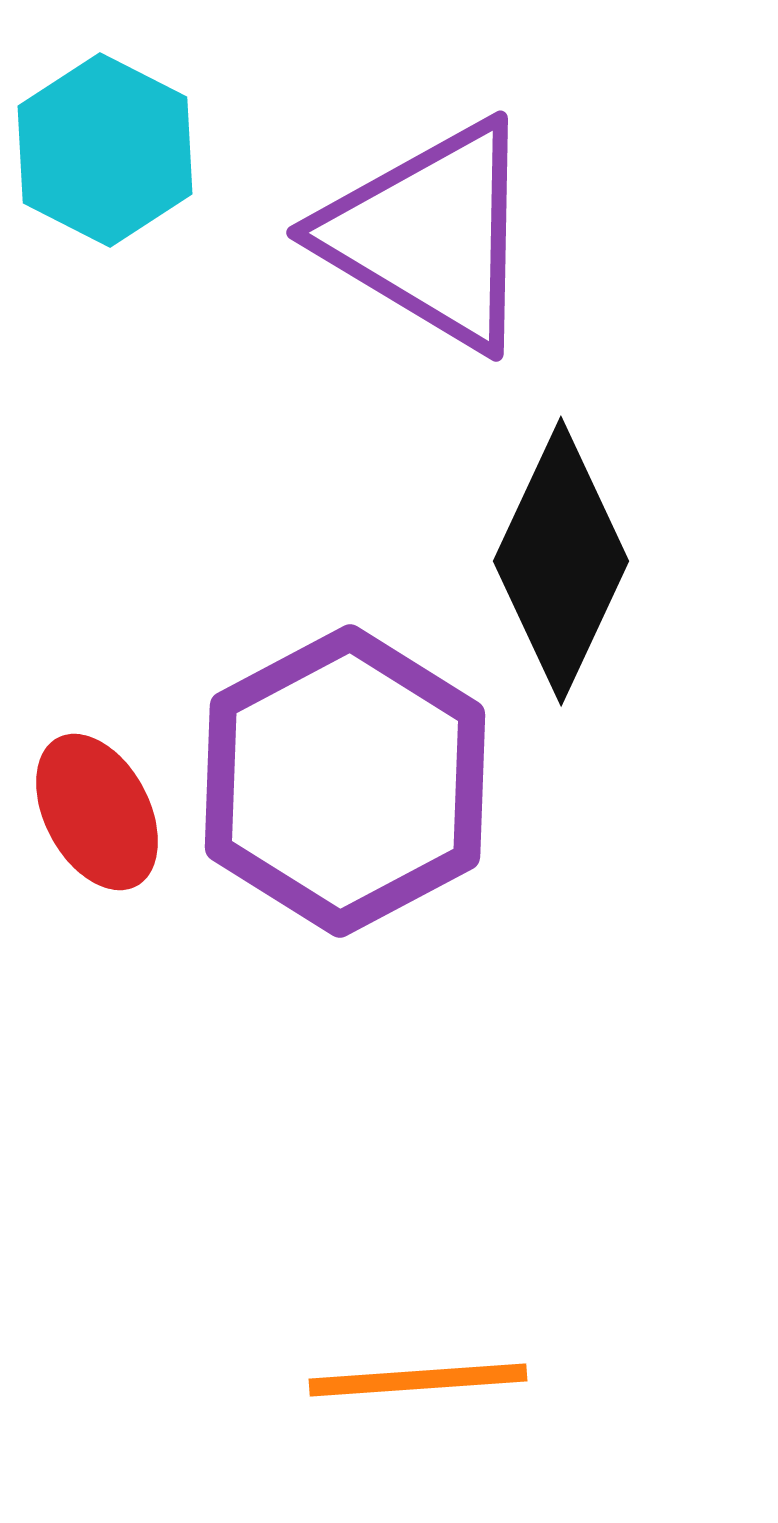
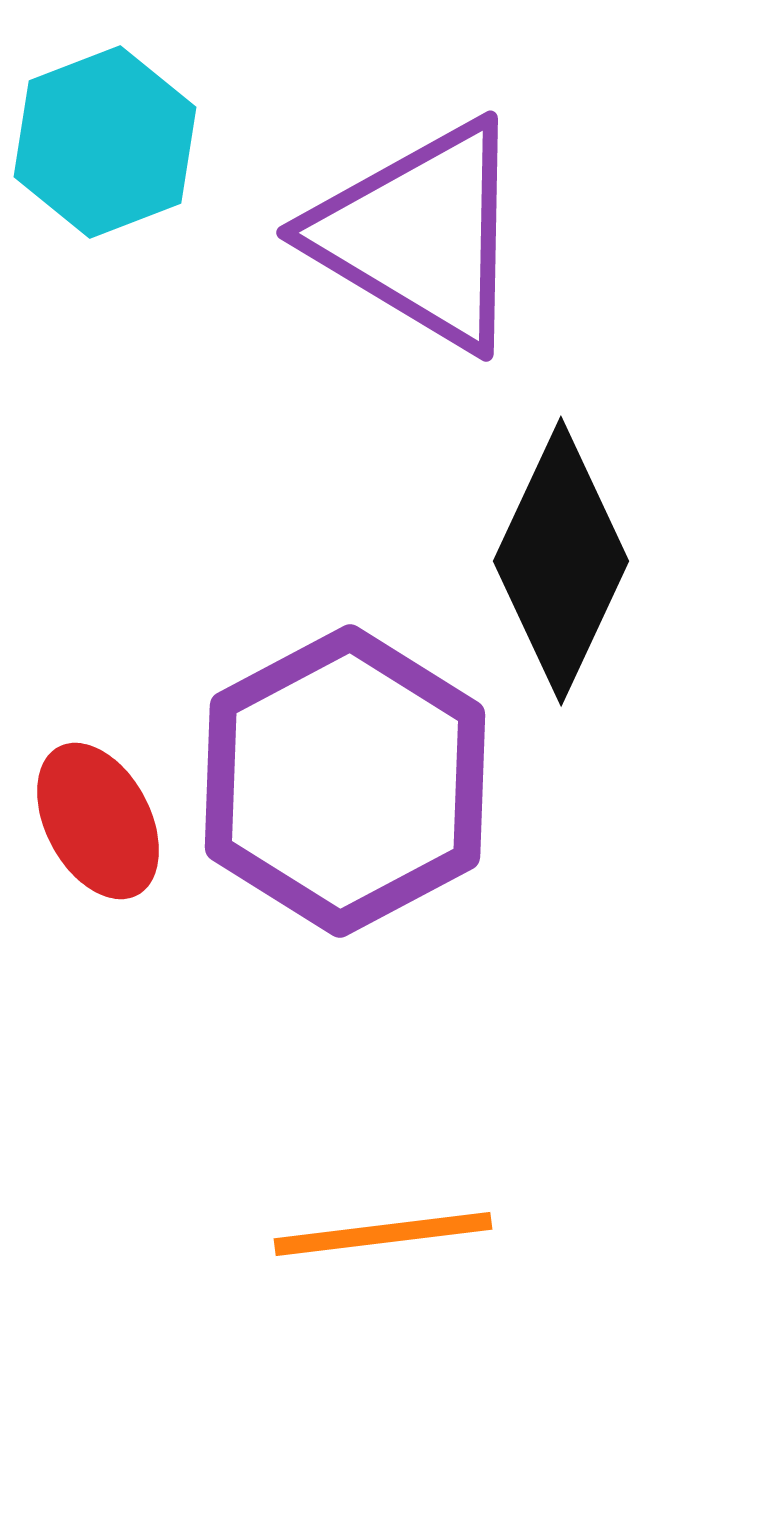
cyan hexagon: moved 8 px up; rotated 12 degrees clockwise
purple triangle: moved 10 px left
red ellipse: moved 1 px right, 9 px down
orange line: moved 35 px left, 146 px up; rotated 3 degrees counterclockwise
